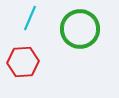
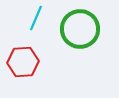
cyan line: moved 6 px right
